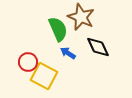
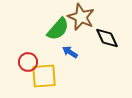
green semicircle: rotated 65 degrees clockwise
black diamond: moved 9 px right, 9 px up
blue arrow: moved 2 px right, 1 px up
yellow square: rotated 32 degrees counterclockwise
